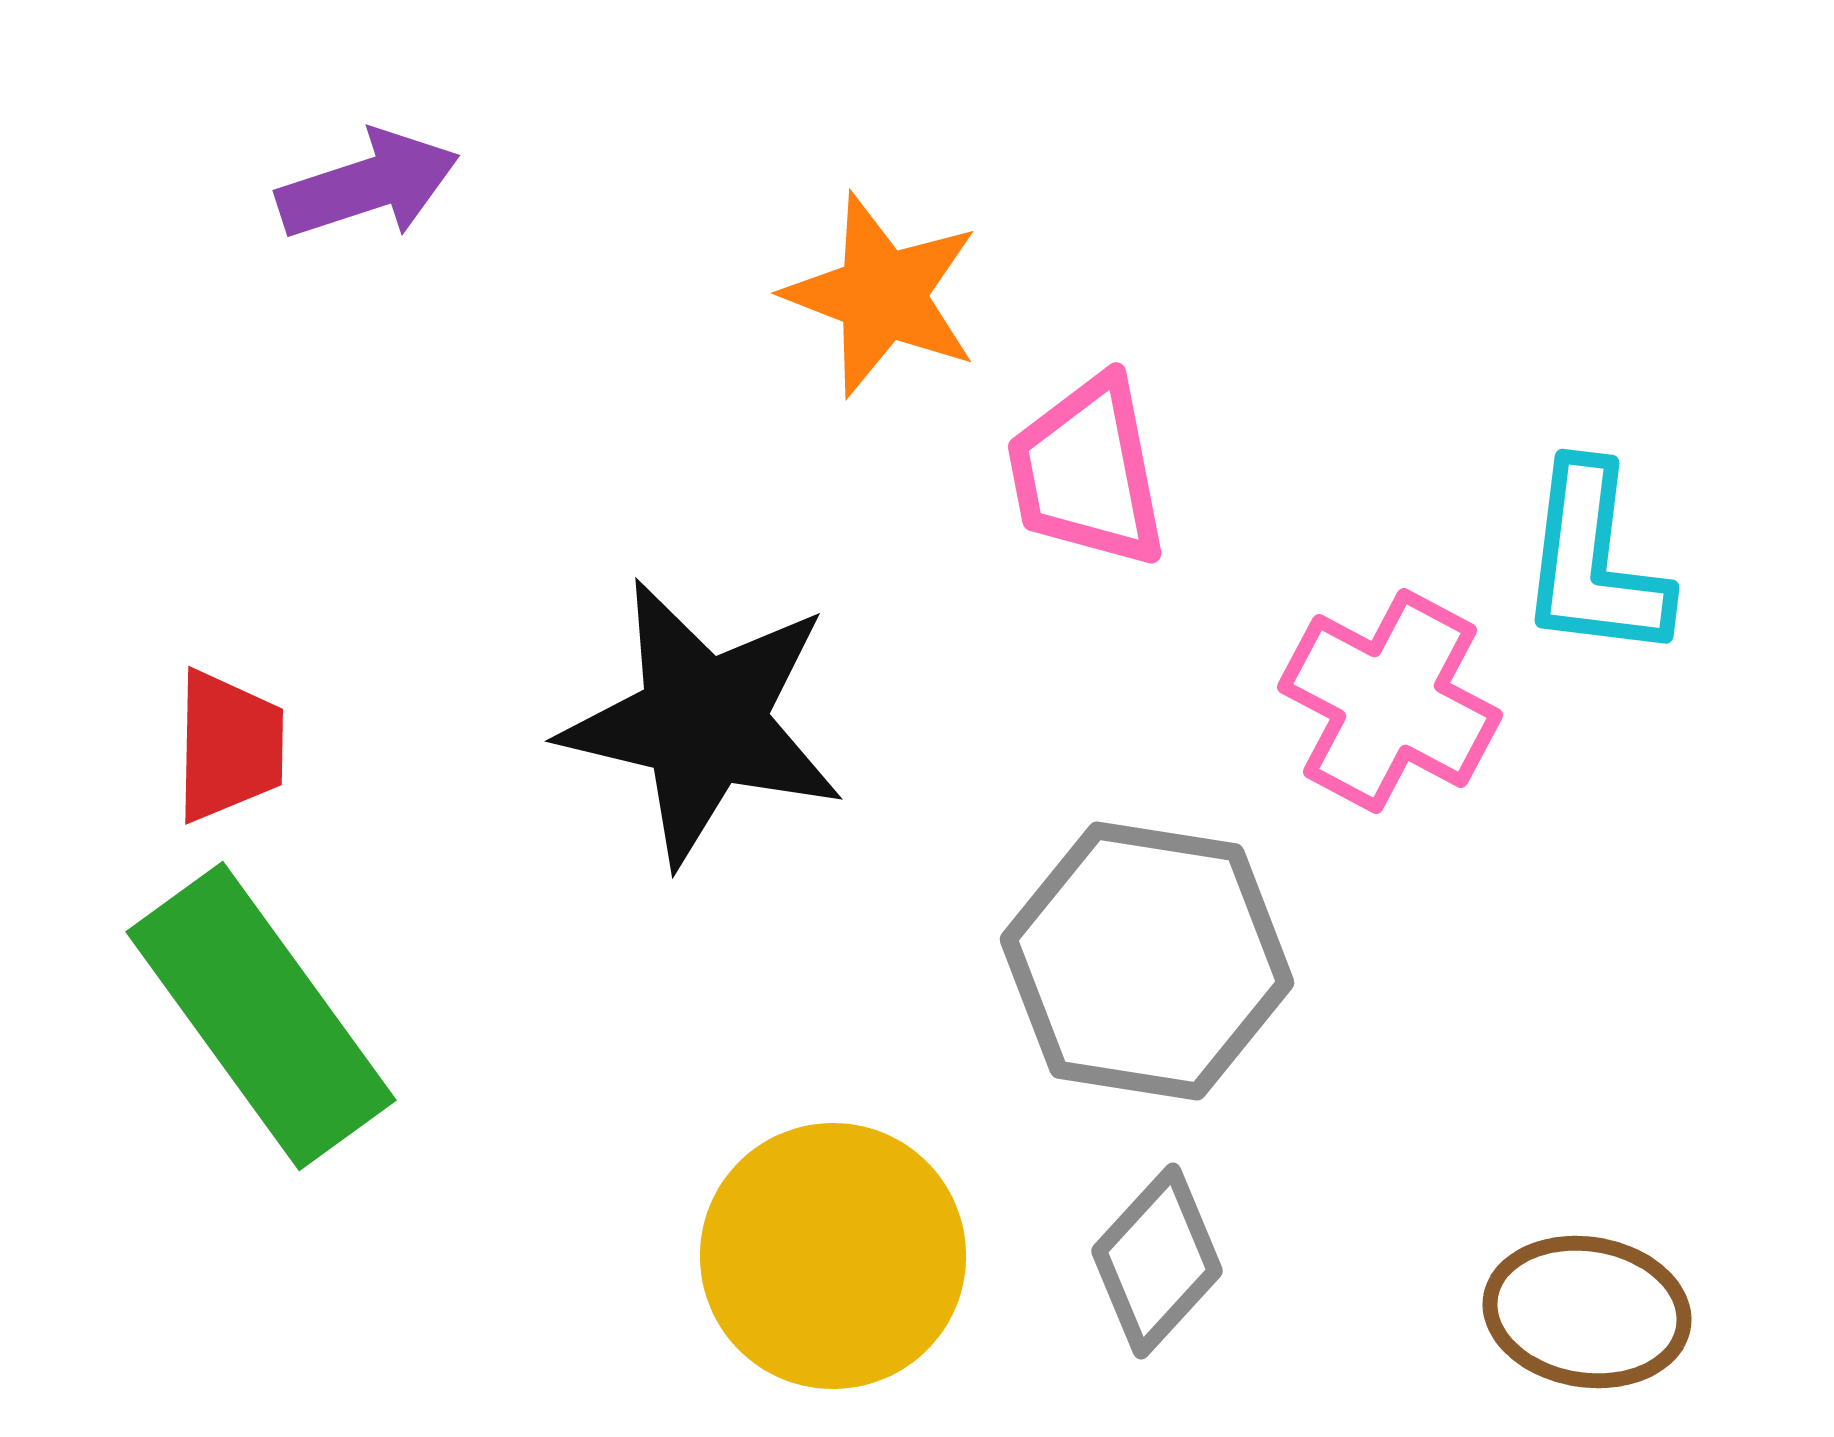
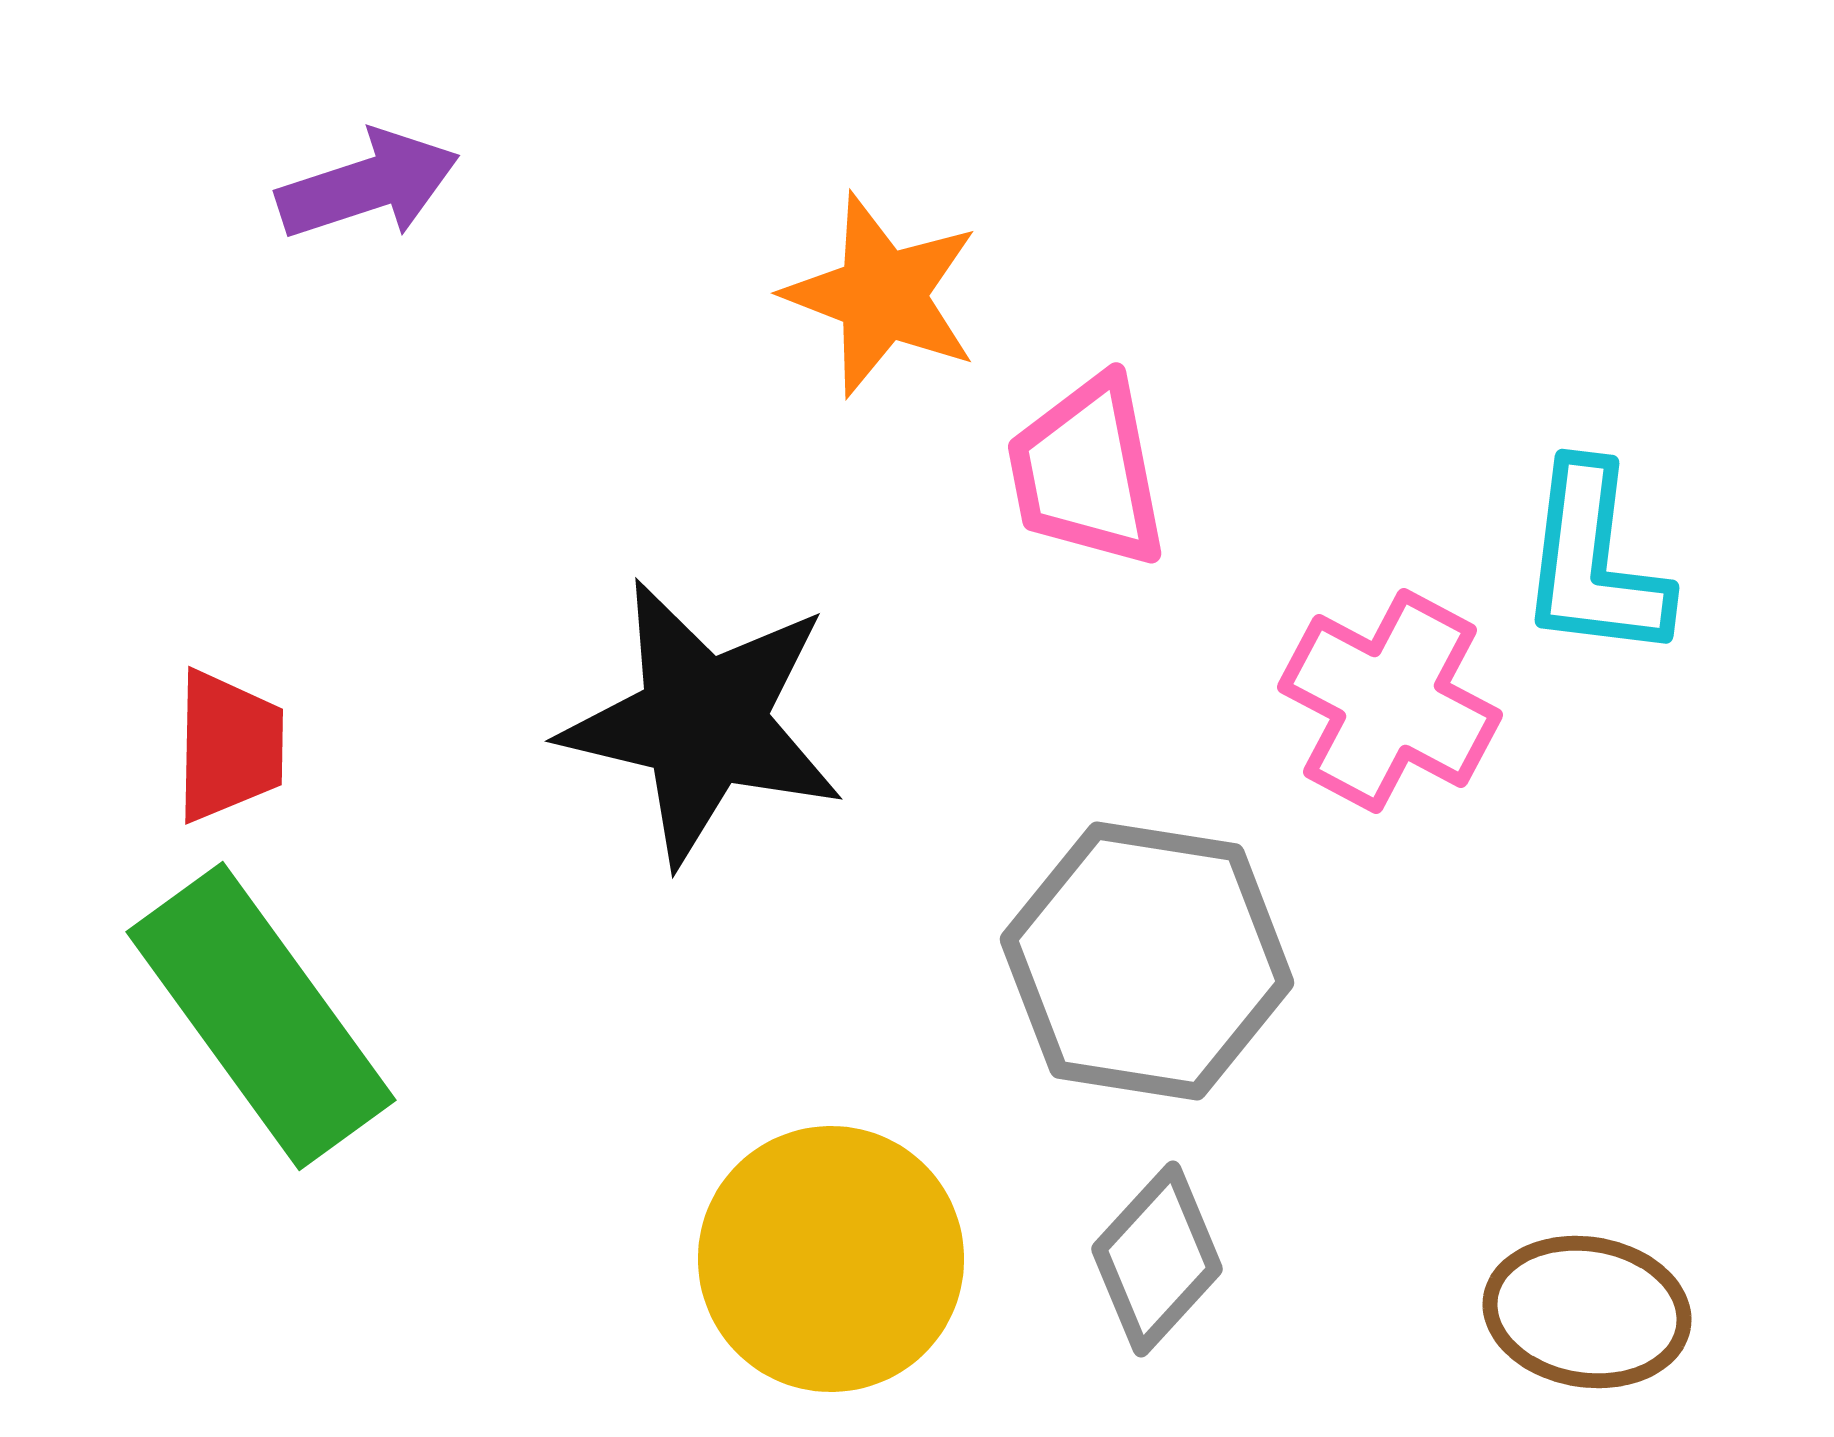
yellow circle: moved 2 px left, 3 px down
gray diamond: moved 2 px up
